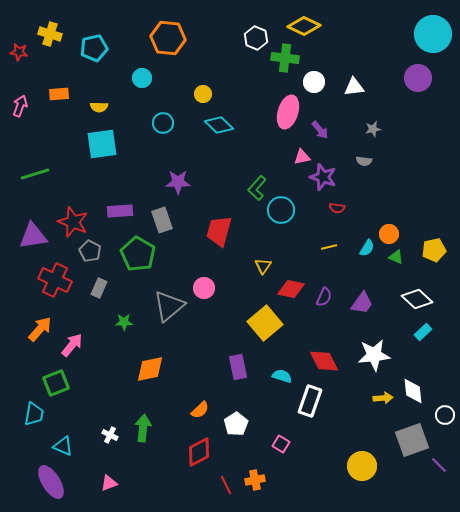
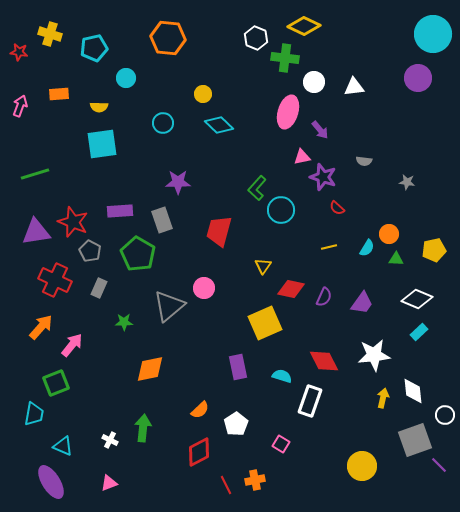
cyan circle at (142, 78): moved 16 px left
gray star at (373, 129): moved 34 px right, 53 px down; rotated 21 degrees clockwise
red semicircle at (337, 208): rotated 35 degrees clockwise
purple triangle at (33, 236): moved 3 px right, 4 px up
green triangle at (396, 257): moved 2 px down; rotated 21 degrees counterclockwise
white diamond at (417, 299): rotated 20 degrees counterclockwise
yellow square at (265, 323): rotated 16 degrees clockwise
orange arrow at (40, 329): moved 1 px right, 2 px up
cyan rectangle at (423, 332): moved 4 px left
yellow arrow at (383, 398): rotated 72 degrees counterclockwise
white cross at (110, 435): moved 5 px down
gray square at (412, 440): moved 3 px right
